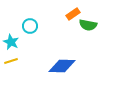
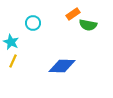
cyan circle: moved 3 px right, 3 px up
yellow line: moved 2 px right; rotated 48 degrees counterclockwise
